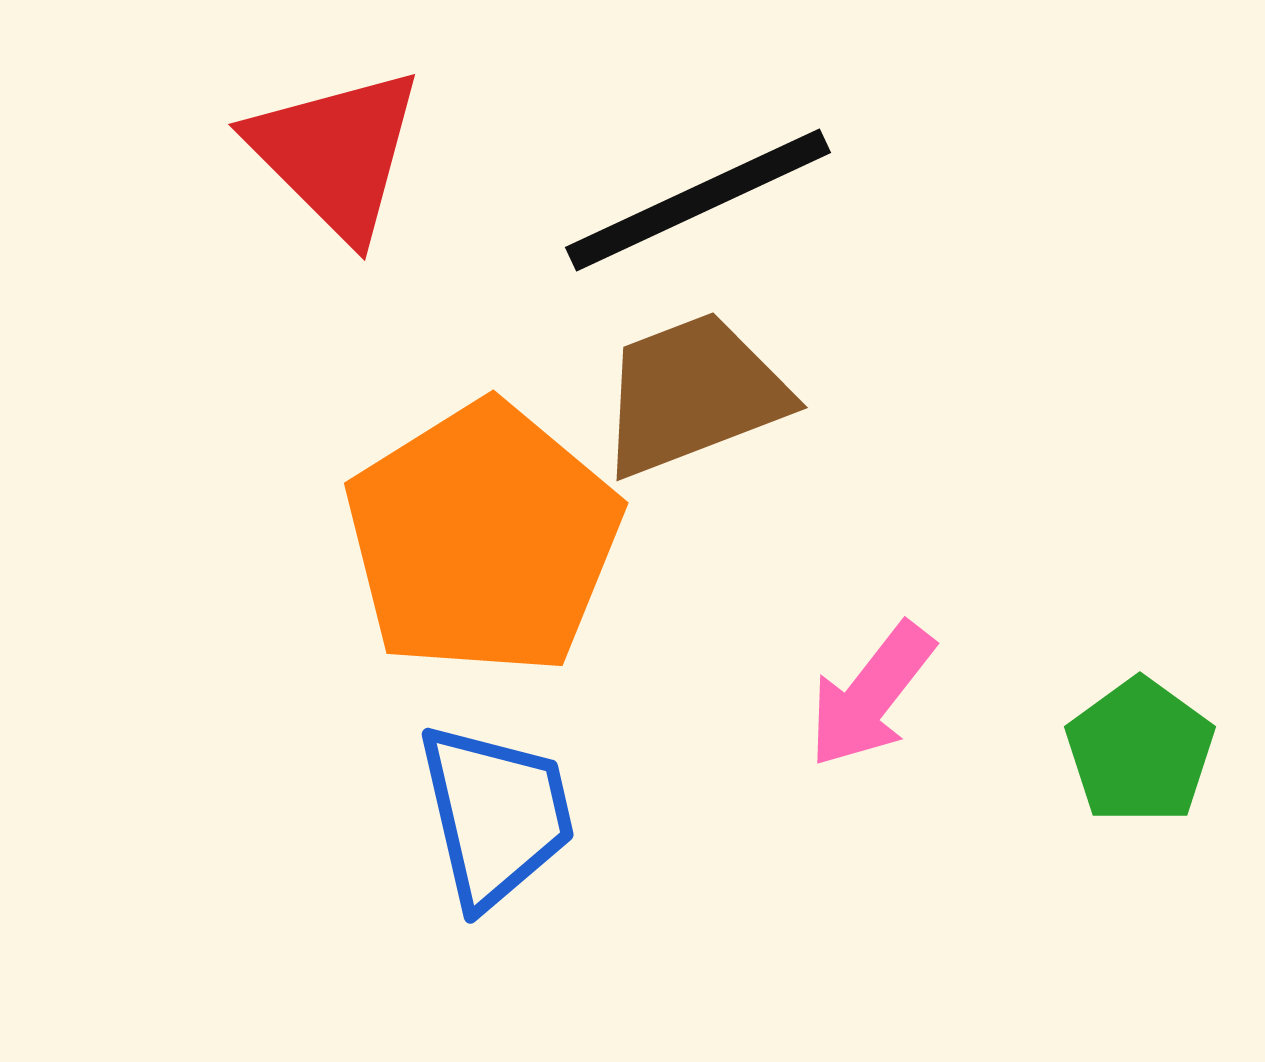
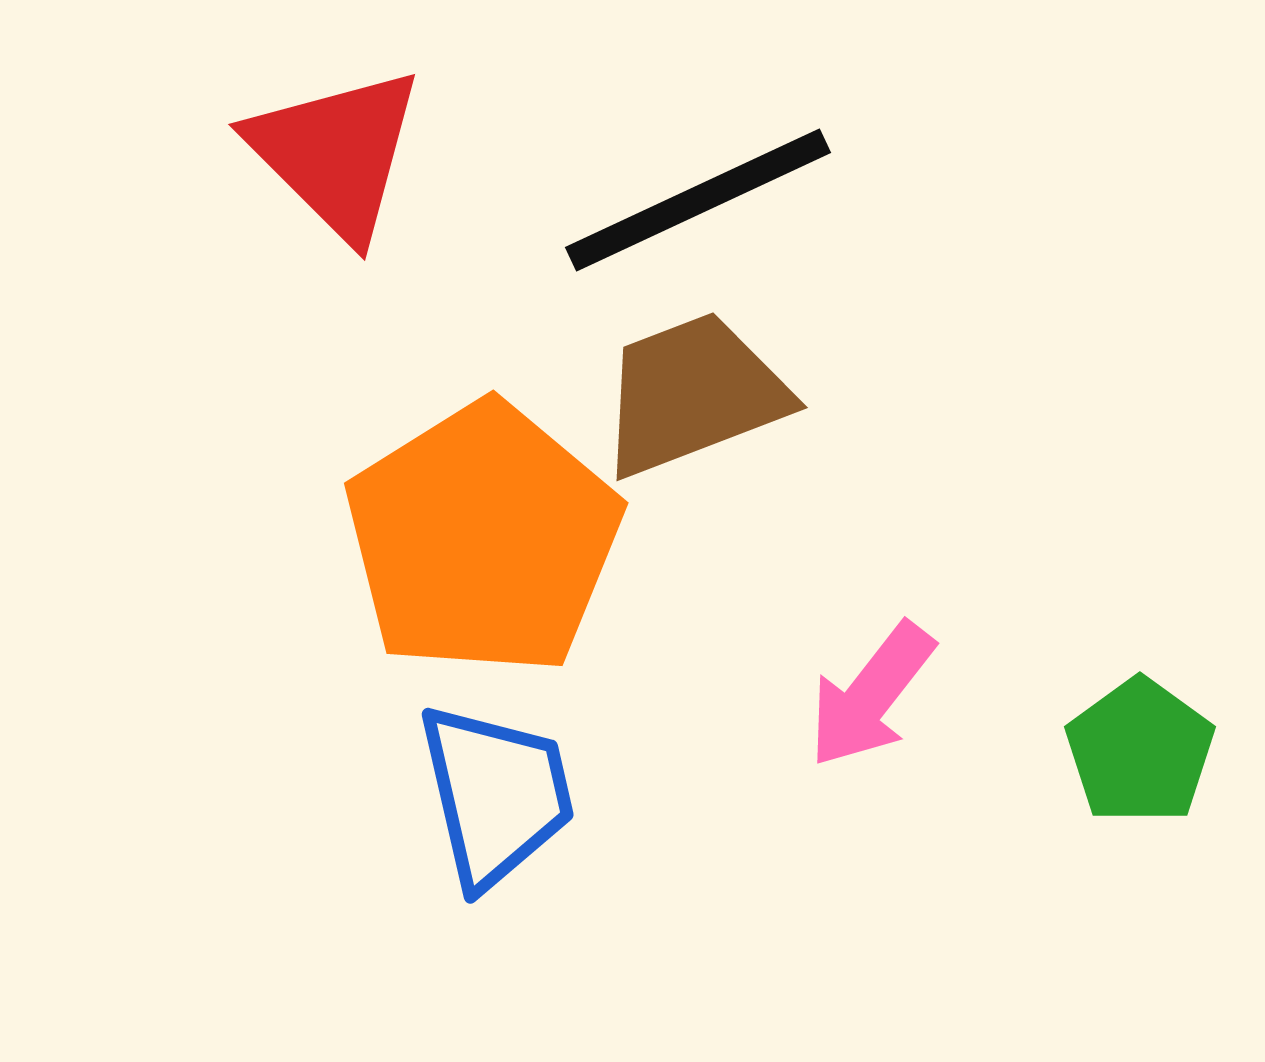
blue trapezoid: moved 20 px up
